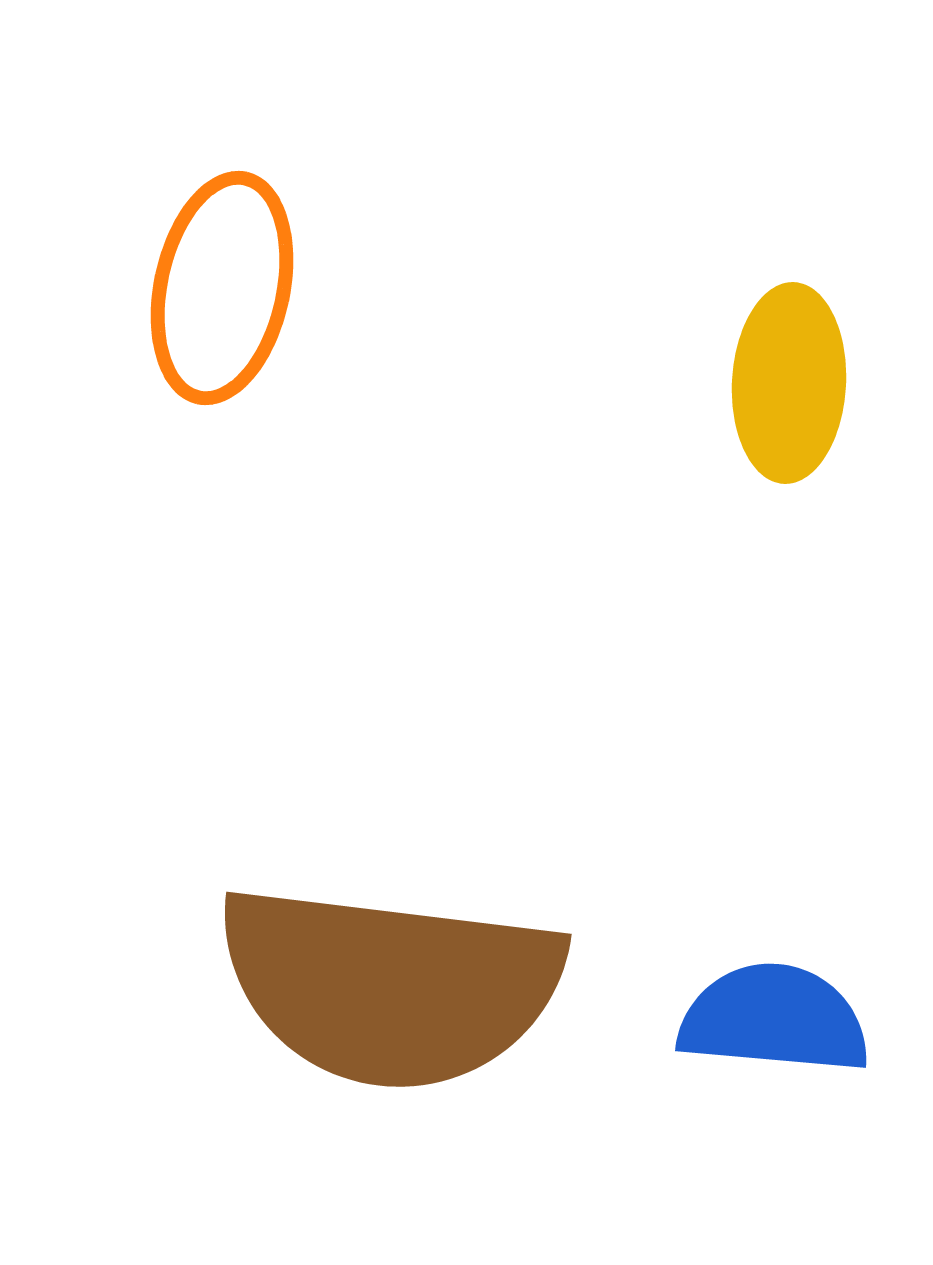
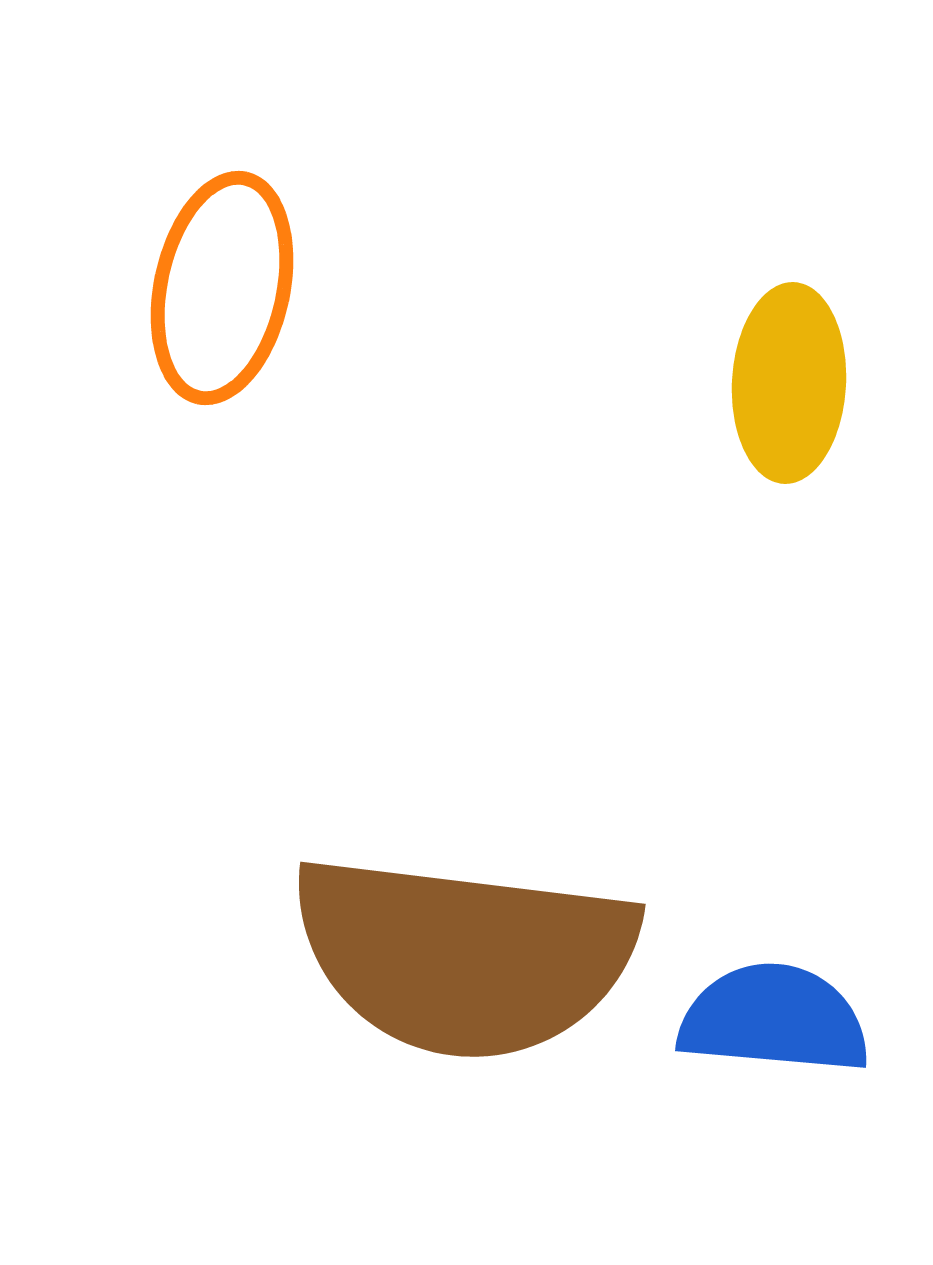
brown semicircle: moved 74 px right, 30 px up
